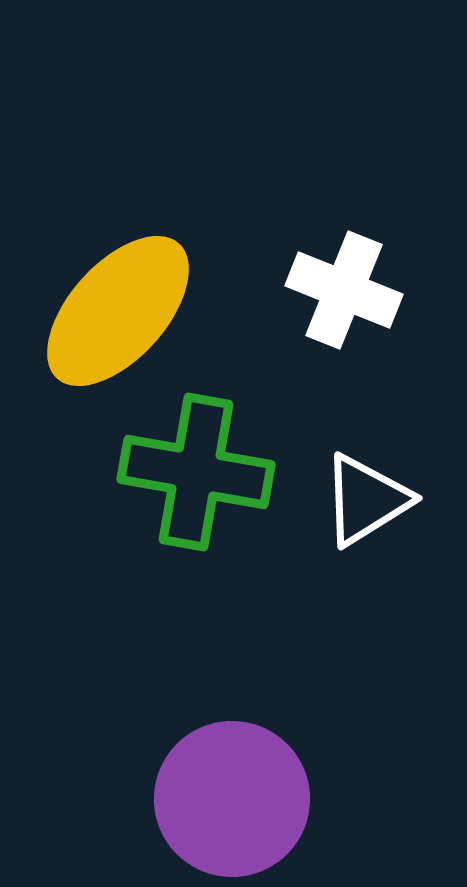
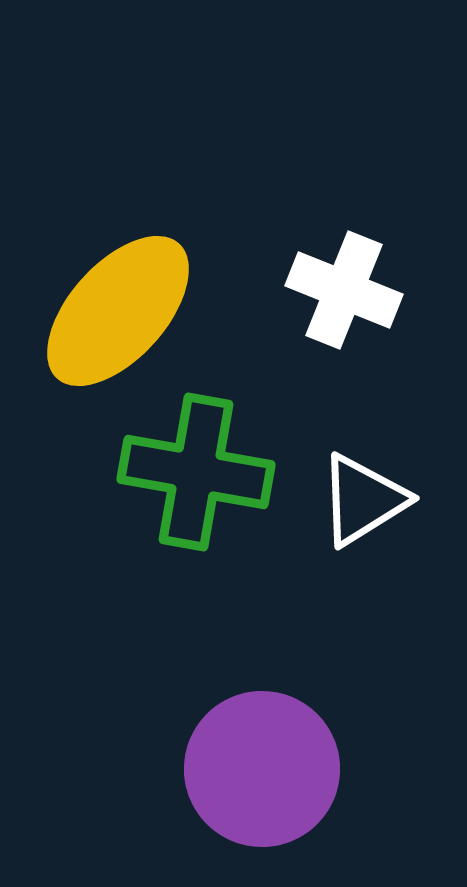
white triangle: moved 3 px left
purple circle: moved 30 px right, 30 px up
